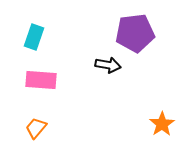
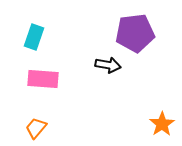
pink rectangle: moved 2 px right, 1 px up
